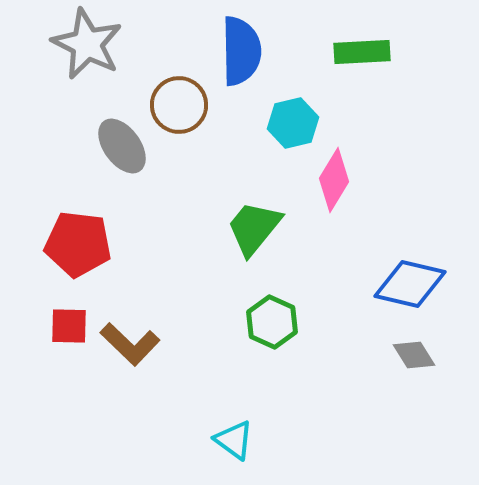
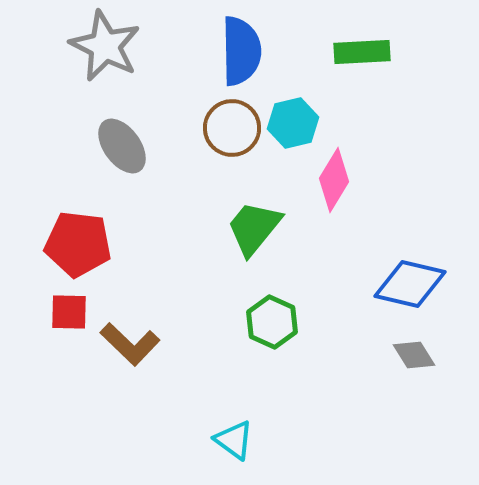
gray star: moved 18 px right, 2 px down
brown circle: moved 53 px right, 23 px down
red square: moved 14 px up
